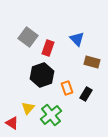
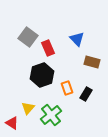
red rectangle: rotated 42 degrees counterclockwise
